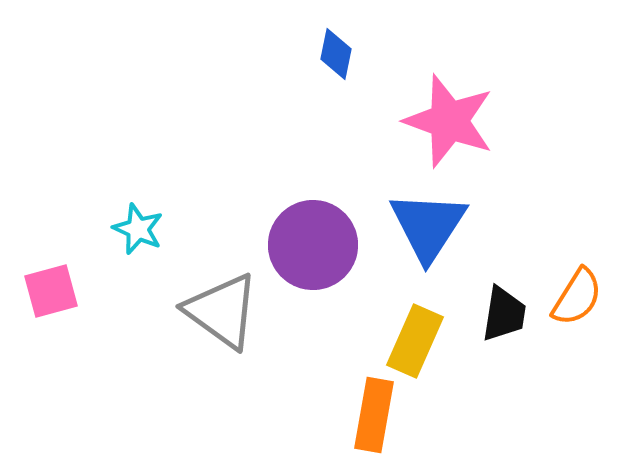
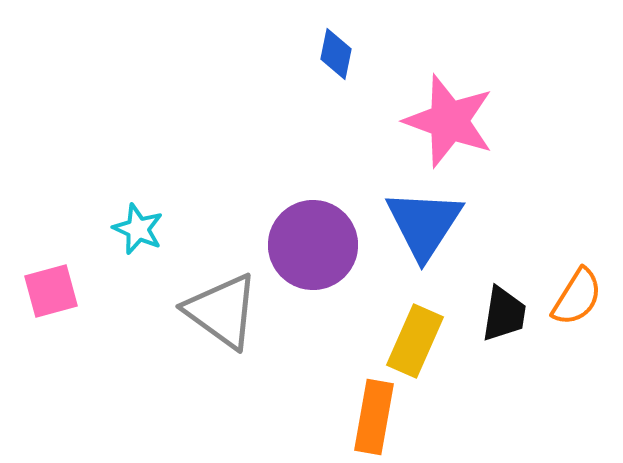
blue triangle: moved 4 px left, 2 px up
orange rectangle: moved 2 px down
